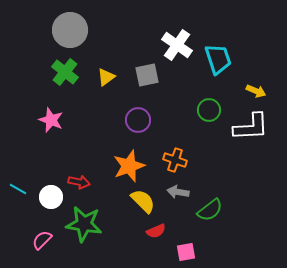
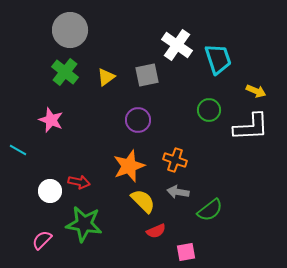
cyan line: moved 39 px up
white circle: moved 1 px left, 6 px up
